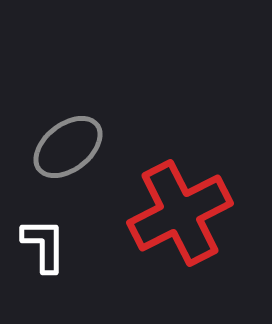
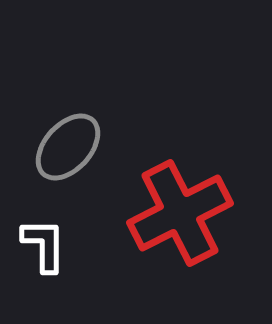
gray ellipse: rotated 10 degrees counterclockwise
